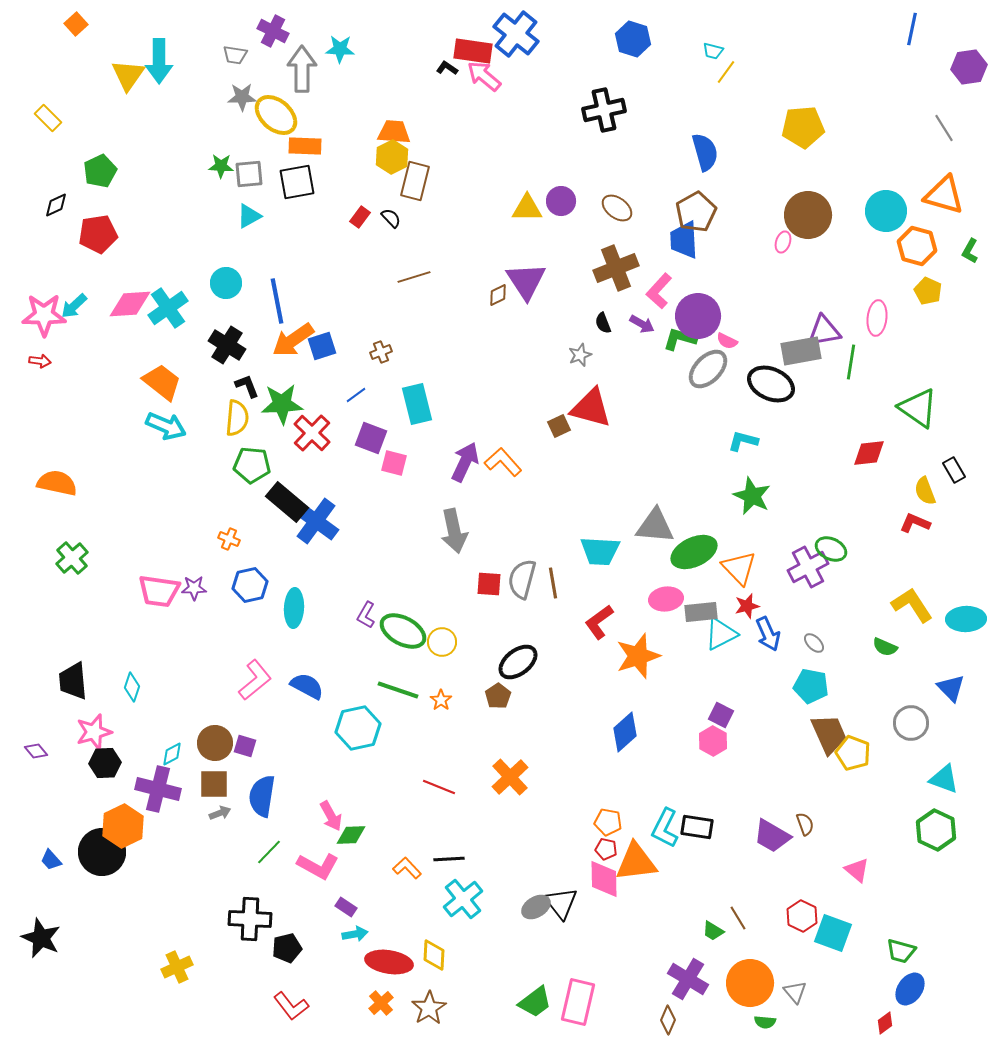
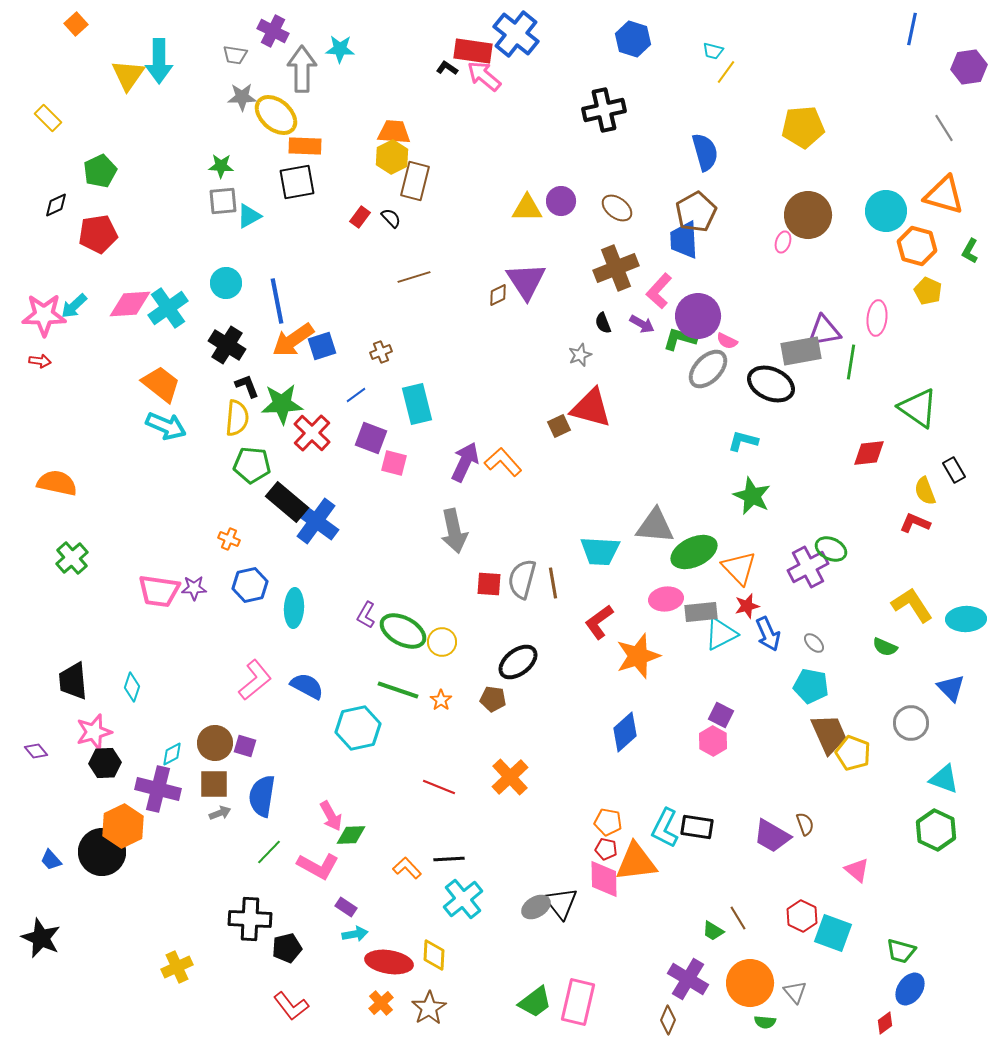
gray square at (249, 174): moved 26 px left, 27 px down
orange trapezoid at (162, 382): moved 1 px left, 2 px down
brown pentagon at (498, 696): moved 5 px left, 3 px down; rotated 30 degrees counterclockwise
